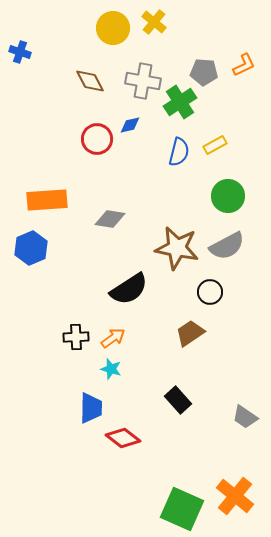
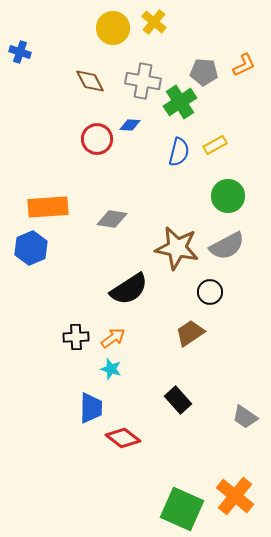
blue diamond: rotated 15 degrees clockwise
orange rectangle: moved 1 px right, 7 px down
gray diamond: moved 2 px right
